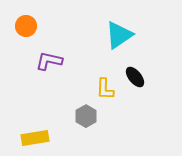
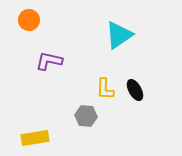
orange circle: moved 3 px right, 6 px up
black ellipse: moved 13 px down; rotated 10 degrees clockwise
gray hexagon: rotated 25 degrees counterclockwise
